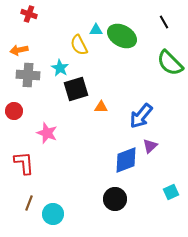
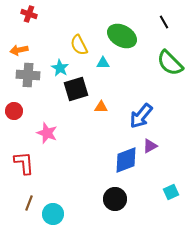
cyan triangle: moved 7 px right, 33 px down
purple triangle: rotated 14 degrees clockwise
